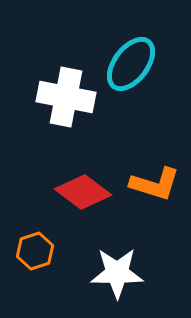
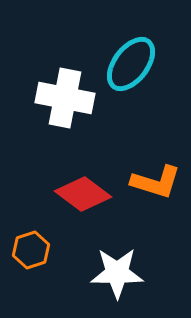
white cross: moved 1 px left, 1 px down
orange L-shape: moved 1 px right, 2 px up
red diamond: moved 2 px down
orange hexagon: moved 4 px left, 1 px up
